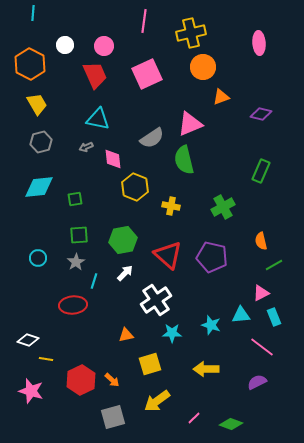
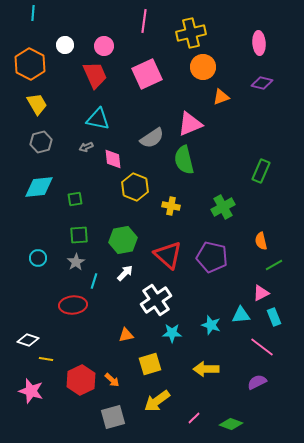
purple diamond at (261, 114): moved 1 px right, 31 px up
